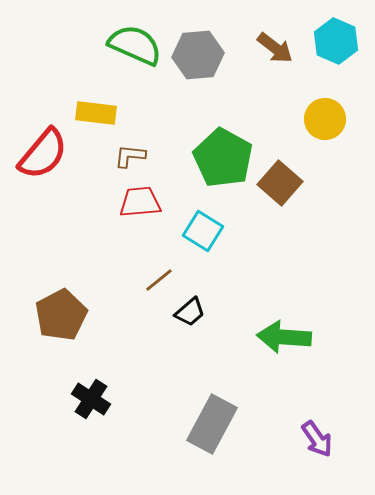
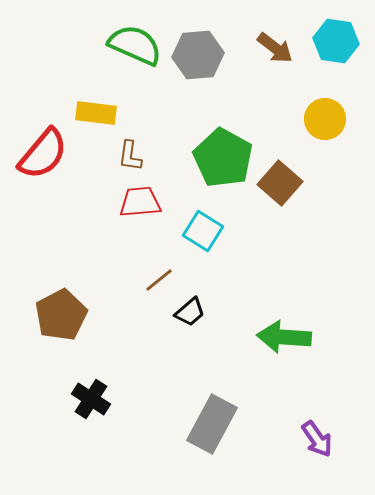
cyan hexagon: rotated 15 degrees counterclockwise
brown L-shape: rotated 88 degrees counterclockwise
